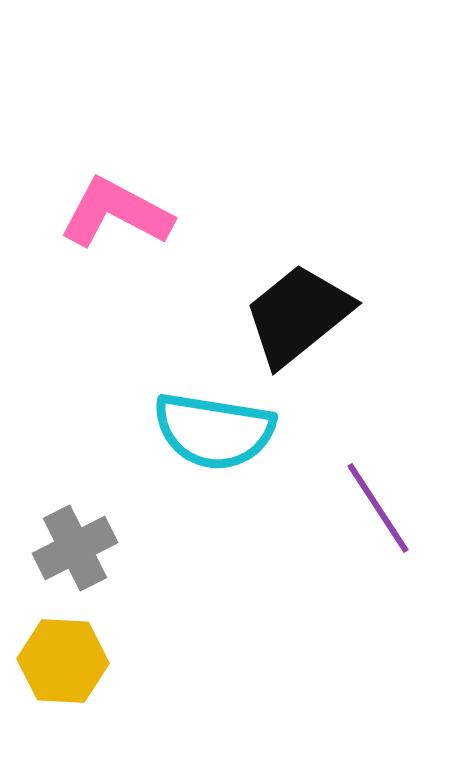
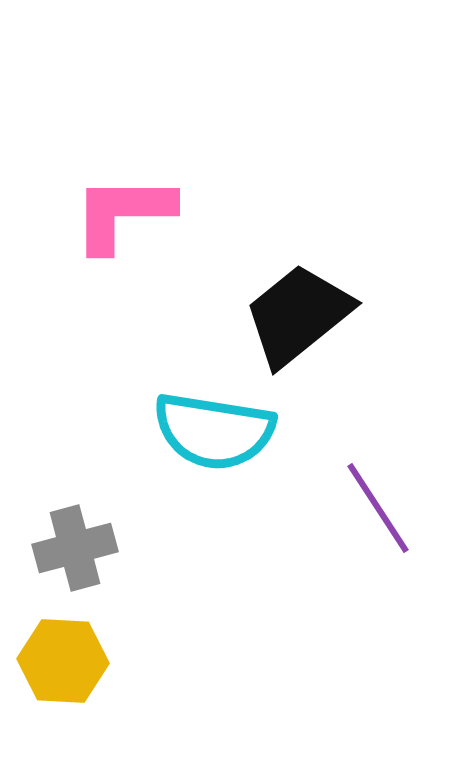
pink L-shape: moved 7 px right; rotated 28 degrees counterclockwise
gray cross: rotated 12 degrees clockwise
